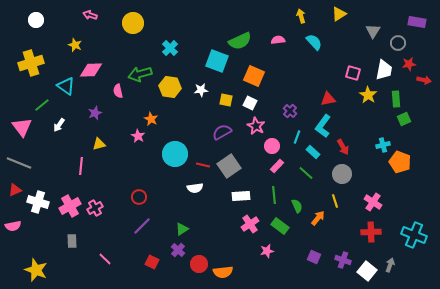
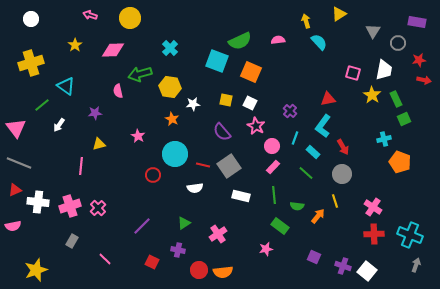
yellow arrow at (301, 16): moved 5 px right, 5 px down
white circle at (36, 20): moved 5 px left, 1 px up
yellow circle at (133, 23): moved 3 px left, 5 px up
cyan semicircle at (314, 42): moved 5 px right
yellow star at (75, 45): rotated 16 degrees clockwise
red star at (409, 64): moved 10 px right, 4 px up
pink diamond at (91, 70): moved 22 px right, 20 px up
orange square at (254, 76): moved 3 px left, 4 px up
white star at (201, 90): moved 8 px left, 14 px down
yellow star at (368, 95): moved 4 px right
green rectangle at (396, 99): rotated 21 degrees counterclockwise
purple star at (95, 113): rotated 16 degrees clockwise
orange star at (151, 119): moved 21 px right
pink triangle at (22, 127): moved 6 px left, 1 px down
purple semicircle at (222, 132): rotated 102 degrees counterclockwise
cyan line at (297, 137): moved 2 px left, 1 px down
cyan cross at (383, 145): moved 1 px right, 6 px up
pink rectangle at (277, 166): moved 4 px left, 1 px down
white rectangle at (241, 196): rotated 18 degrees clockwise
red circle at (139, 197): moved 14 px right, 22 px up
white cross at (38, 202): rotated 10 degrees counterclockwise
pink cross at (373, 202): moved 5 px down
pink cross at (70, 206): rotated 10 degrees clockwise
green semicircle at (297, 206): rotated 120 degrees clockwise
pink cross at (95, 208): moved 3 px right; rotated 14 degrees counterclockwise
orange arrow at (318, 218): moved 2 px up
pink cross at (250, 224): moved 32 px left, 10 px down
green triangle at (182, 229): moved 2 px right, 6 px up
red cross at (371, 232): moved 3 px right, 2 px down
cyan cross at (414, 235): moved 4 px left
gray rectangle at (72, 241): rotated 32 degrees clockwise
purple cross at (178, 250): rotated 32 degrees counterclockwise
pink star at (267, 251): moved 1 px left, 2 px up
purple cross at (343, 260): moved 6 px down
red circle at (199, 264): moved 6 px down
gray arrow at (390, 265): moved 26 px right
yellow star at (36, 270): rotated 30 degrees clockwise
